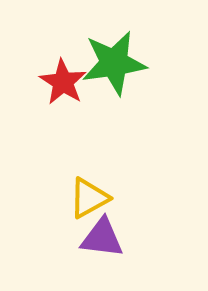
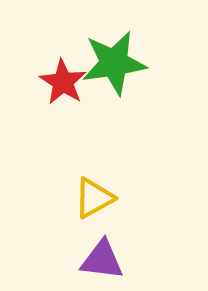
yellow triangle: moved 5 px right
purple triangle: moved 22 px down
